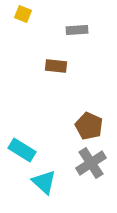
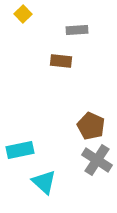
yellow square: rotated 24 degrees clockwise
brown rectangle: moved 5 px right, 5 px up
brown pentagon: moved 2 px right
cyan rectangle: moved 2 px left; rotated 44 degrees counterclockwise
gray cross: moved 6 px right, 3 px up; rotated 24 degrees counterclockwise
